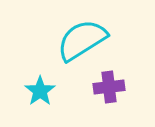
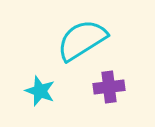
cyan star: rotated 16 degrees counterclockwise
